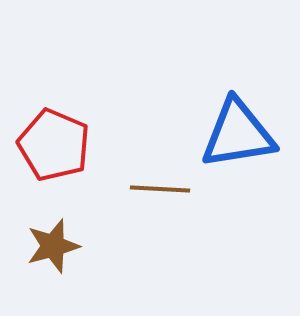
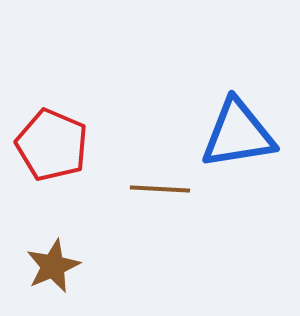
red pentagon: moved 2 px left
brown star: moved 20 px down; rotated 8 degrees counterclockwise
